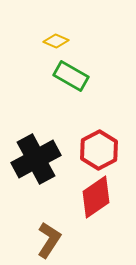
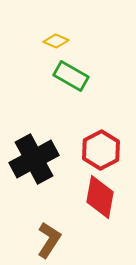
red hexagon: moved 2 px right
black cross: moved 2 px left
red diamond: moved 4 px right; rotated 45 degrees counterclockwise
